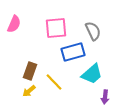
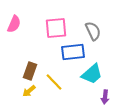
blue rectangle: rotated 10 degrees clockwise
